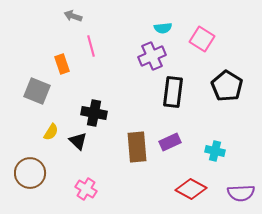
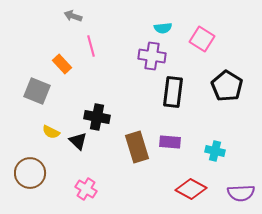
purple cross: rotated 32 degrees clockwise
orange rectangle: rotated 24 degrees counterclockwise
black cross: moved 3 px right, 4 px down
yellow semicircle: rotated 84 degrees clockwise
purple rectangle: rotated 30 degrees clockwise
brown rectangle: rotated 12 degrees counterclockwise
